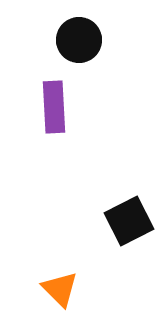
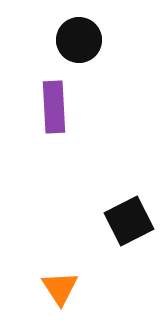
orange triangle: moved 1 px up; rotated 12 degrees clockwise
